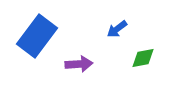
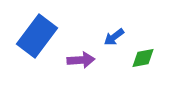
blue arrow: moved 3 px left, 8 px down
purple arrow: moved 2 px right, 4 px up
